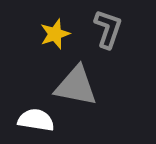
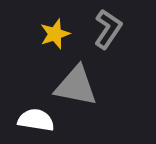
gray L-shape: rotated 15 degrees clockwise
